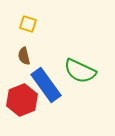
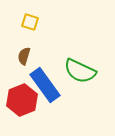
yellow square: moved 2 px right, 2 px up
brown semicircle: rotated 30 degrees clockwise
blue rectangle: moved 1 px left
